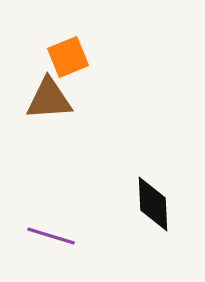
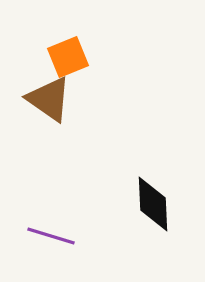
brown triangle: rotated 39 degrees clockwise
